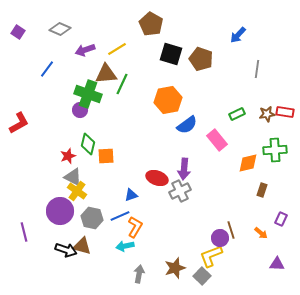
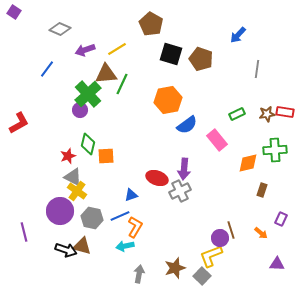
purple square at (18, 32): moved 4 px left, 20 px up
green cross at (88, 94): rotated 28 degrees clockwise
